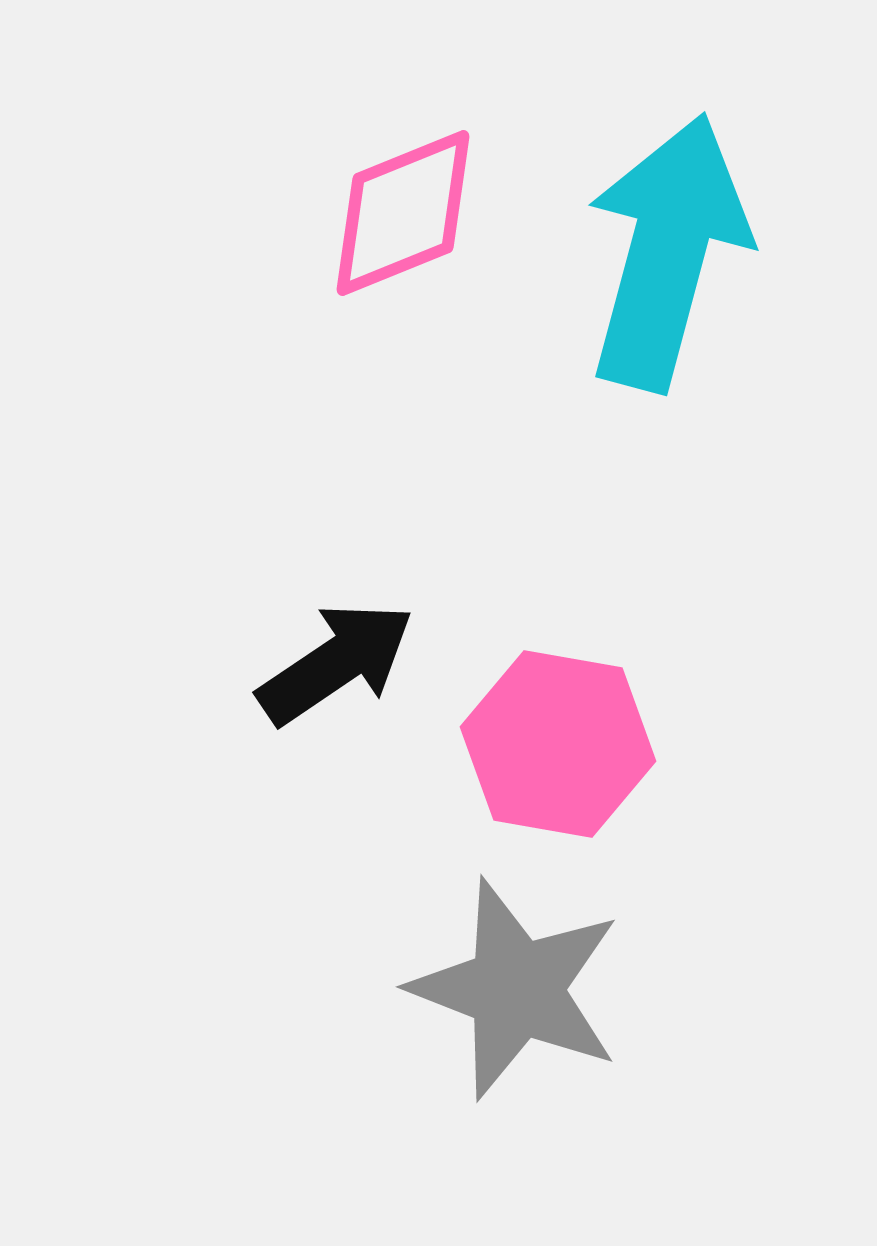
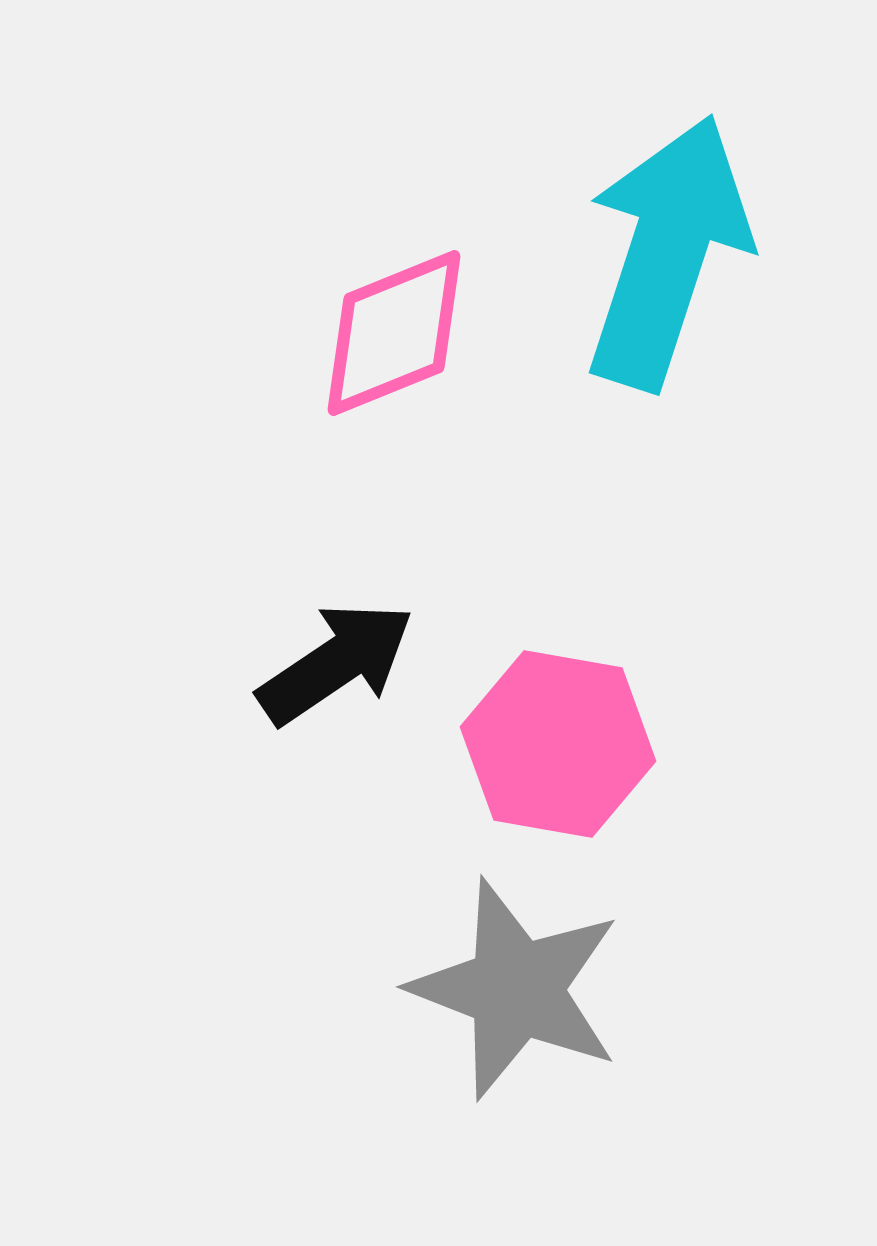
pink diamond: moved 9 px left, 120 px down
cyan arrow: rotated 3 degrees clockwise
